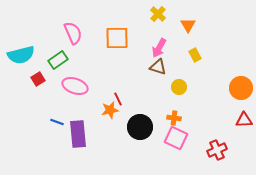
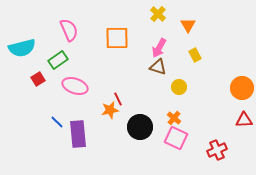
pink semicircle: moved 4 px left, 3 px up
cyan semicircle: moved 1 px right, 7 px up
orange circle: moved 1 px right
orange cross: rotated 32 degrees clockwise
blue line: rotated 24 degrees clockwise
